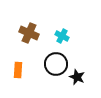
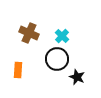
cyan cross: rotated 16 degrees clockwise
black circle: moved 1 px right, 5 px up
